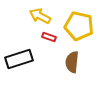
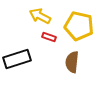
black rectangle: moved 2 px left
